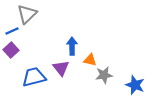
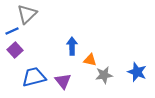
purple square: moved 4 px right
purple triangle: moved 2 px right, 13 px down
blue star: moved 2 px right, 13 px up
